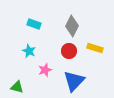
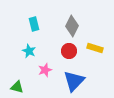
cyan rectangle: rotated 56 degrees clockwise
